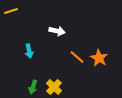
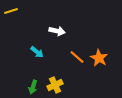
cyan arrow: moved 8 px right, 1 px down; rotated 40 degrees counterclockwise
yellow cross: moved 1 px right, 2 px up; rotated 21 degrees clockwise
